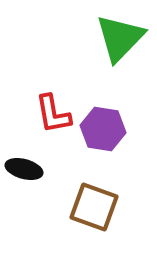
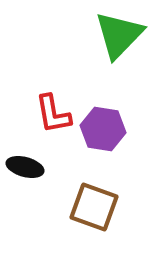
green triangle: moved 1 px left, 3 px up
black ellipse: moved 1 px right, 2 px up
